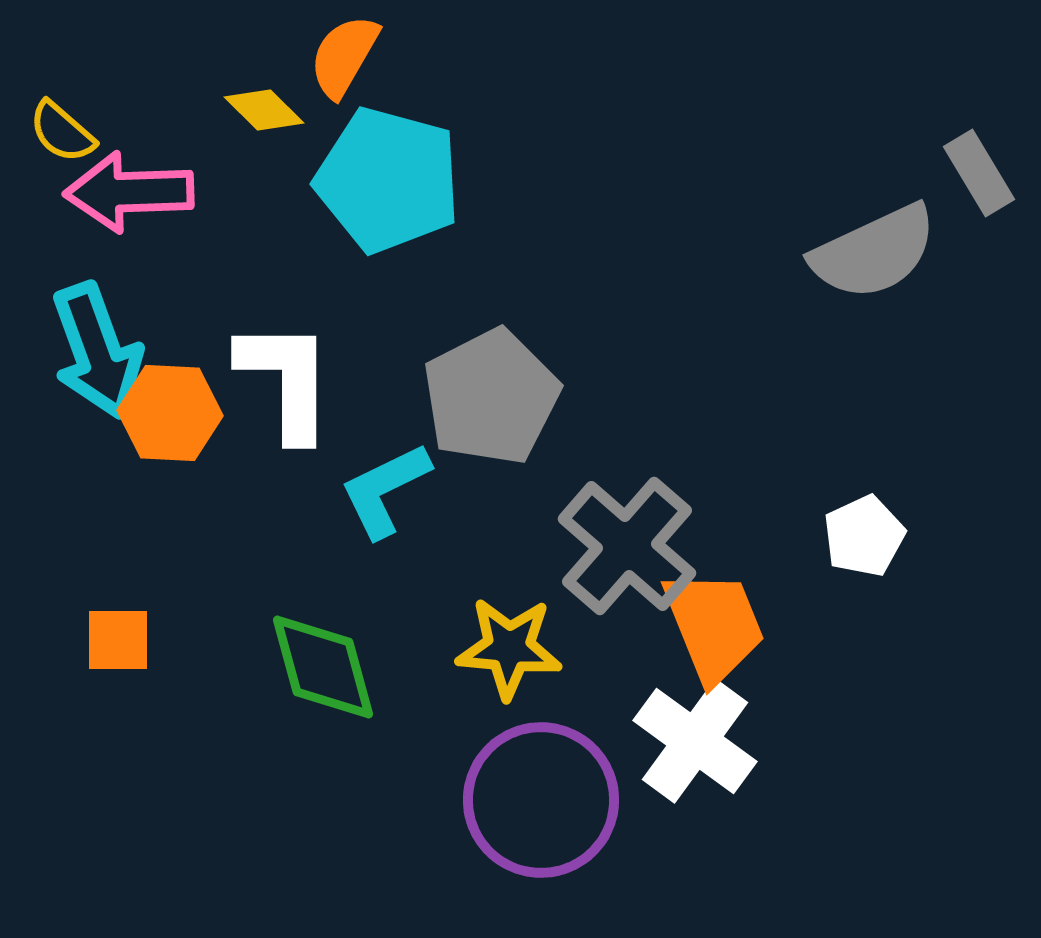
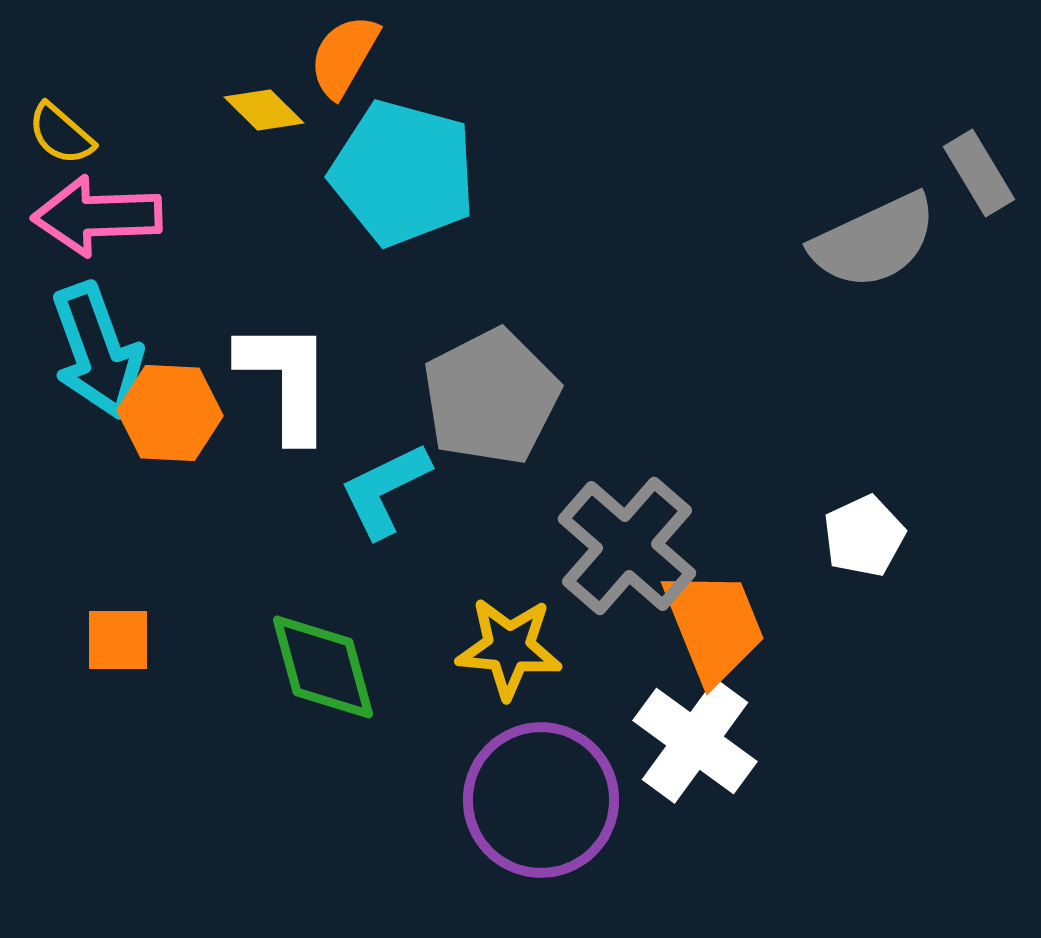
yellow semicircle: moved 1 px left, 2 px down
cyan pentagon: moved 15 px right, 7 px up
pink arrow: moved 32 px left, 24 px down
gray semicircle: moved 11 px up
